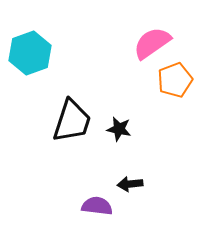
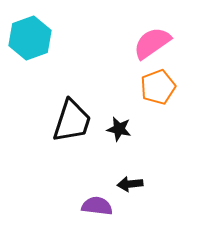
cyan hexagon: moved 15 px up
orange pentagon: moved 17 px left, 7 px down
